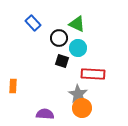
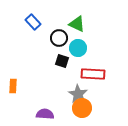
blue rectangle: moved 1 px up
